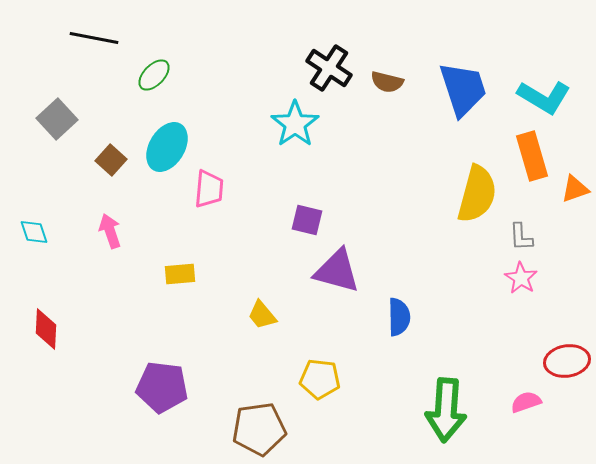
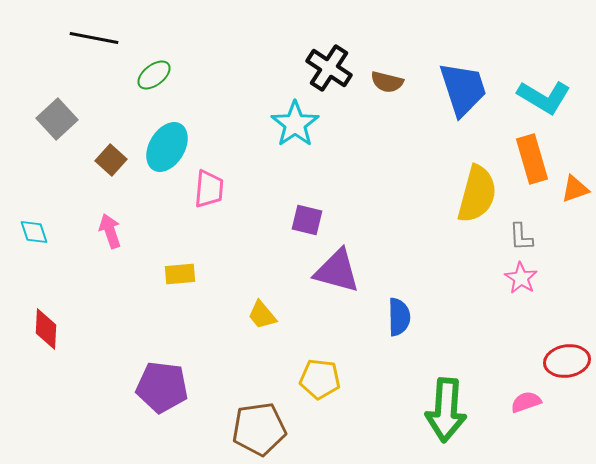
green ellipse: rotated 8 degrees clockwise
orange rectangle: moved 3 px down
